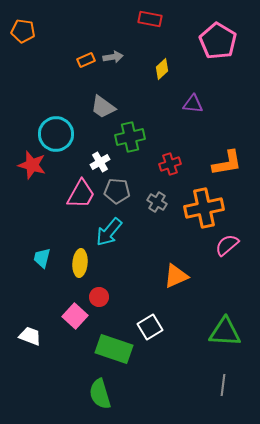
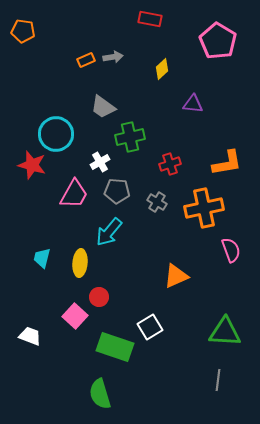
pink trapezoid: moved 7 px left
pink semicircle: moved 4 px right, 5 px down; rotated 110 degrees clockwise
green rectangle: moved 1 px right, 2 px up
gray line: moved 5 px left, 5 px up
